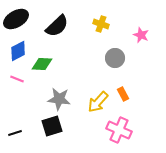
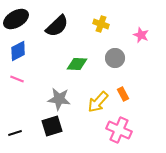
green diamond: moved 35 px right
